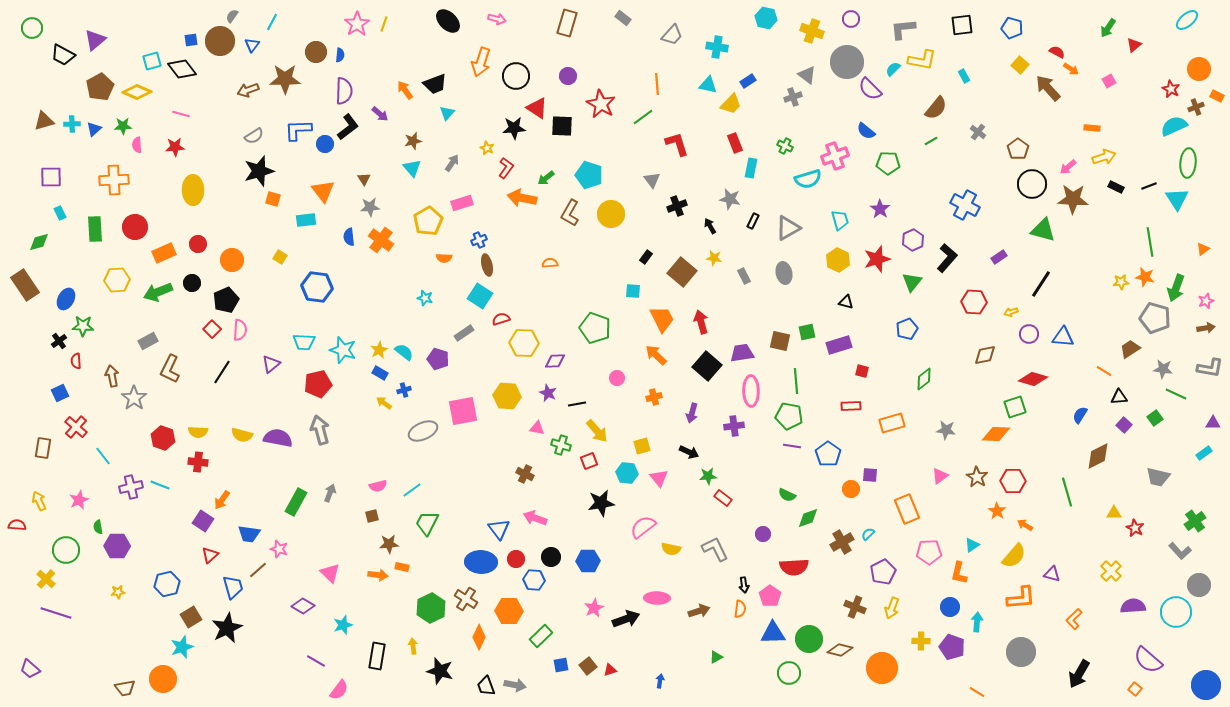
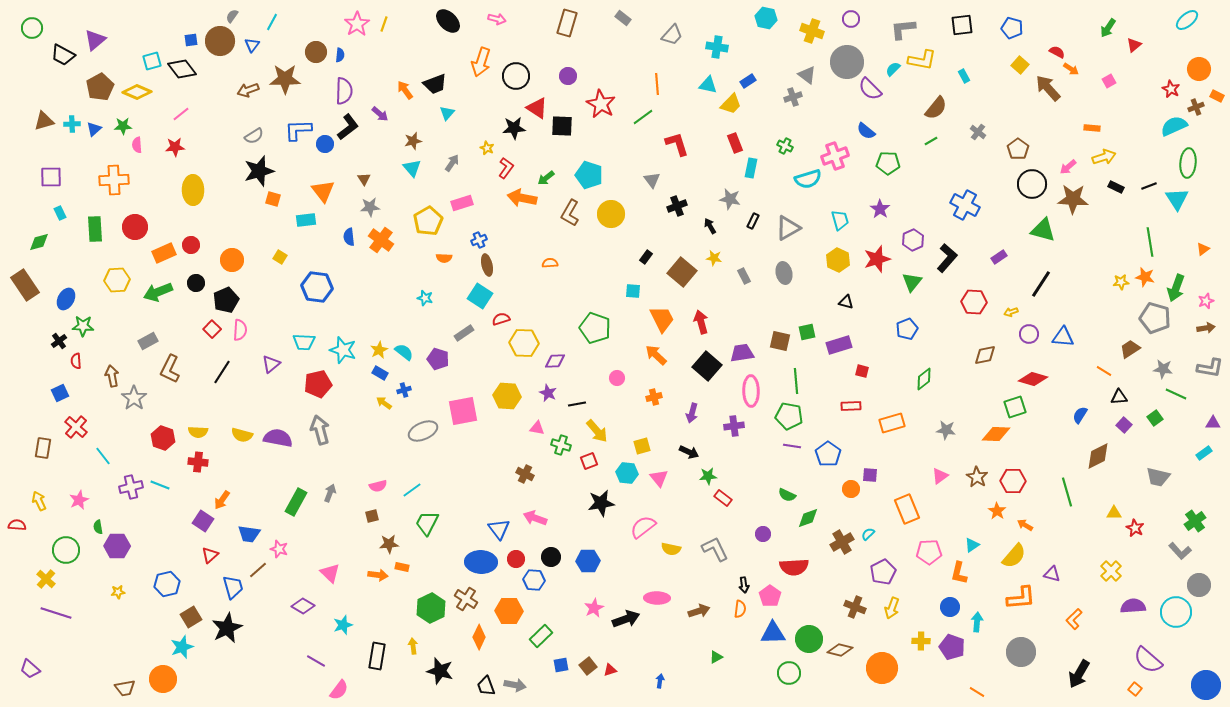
pink line at (181, 114): rotated 54 degrees counterclockwise
red circle at (198, 244): moved 7 px left, 1 px down
black circle at (192, 283): moved 4 px right
